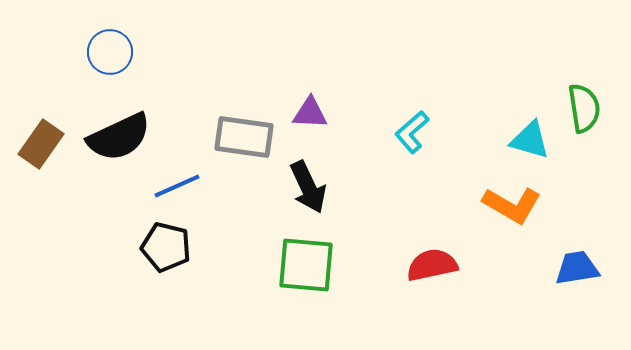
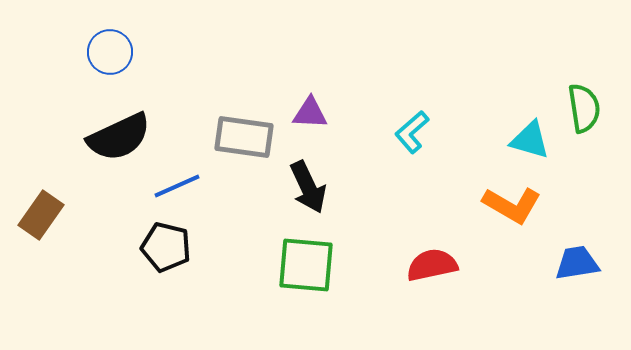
brown rectangle: moved 71 px down
blue trapezoid: moved 5 px up
